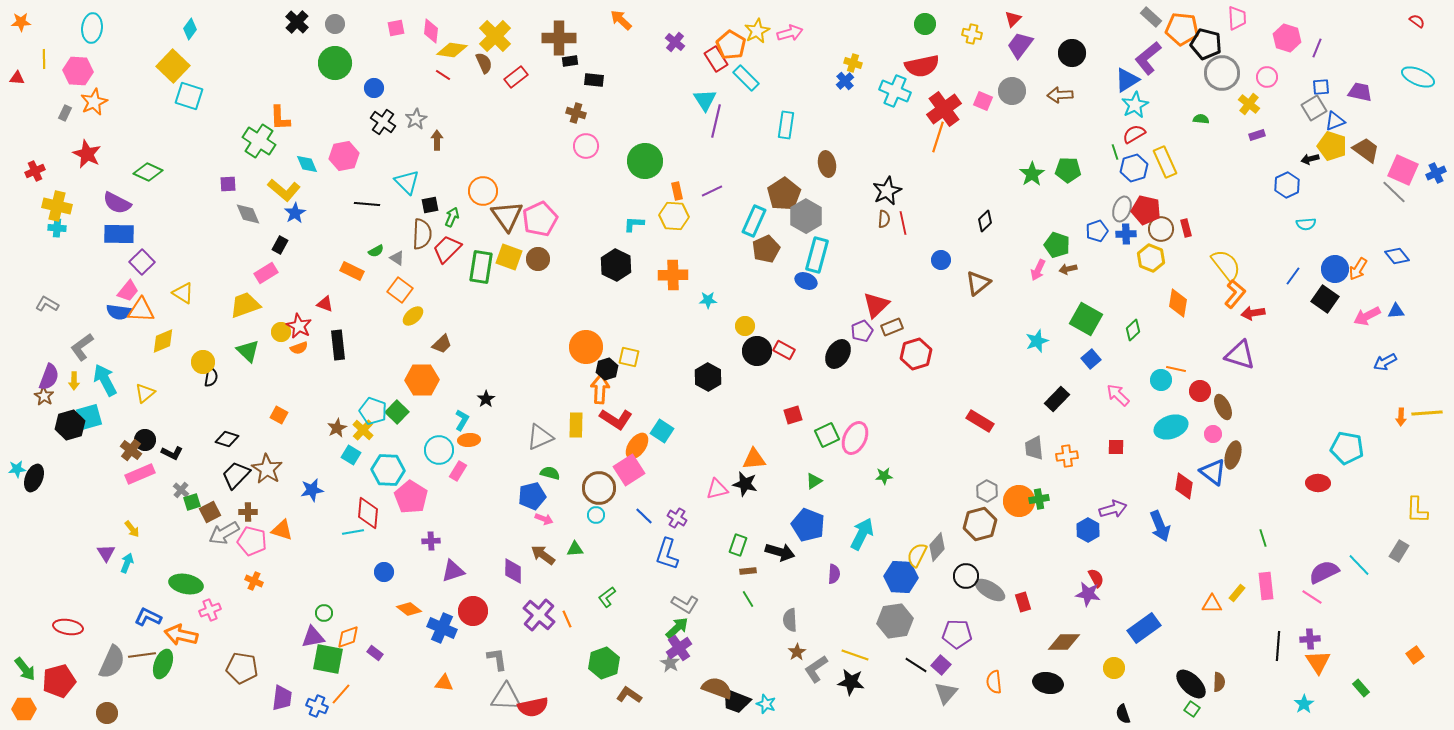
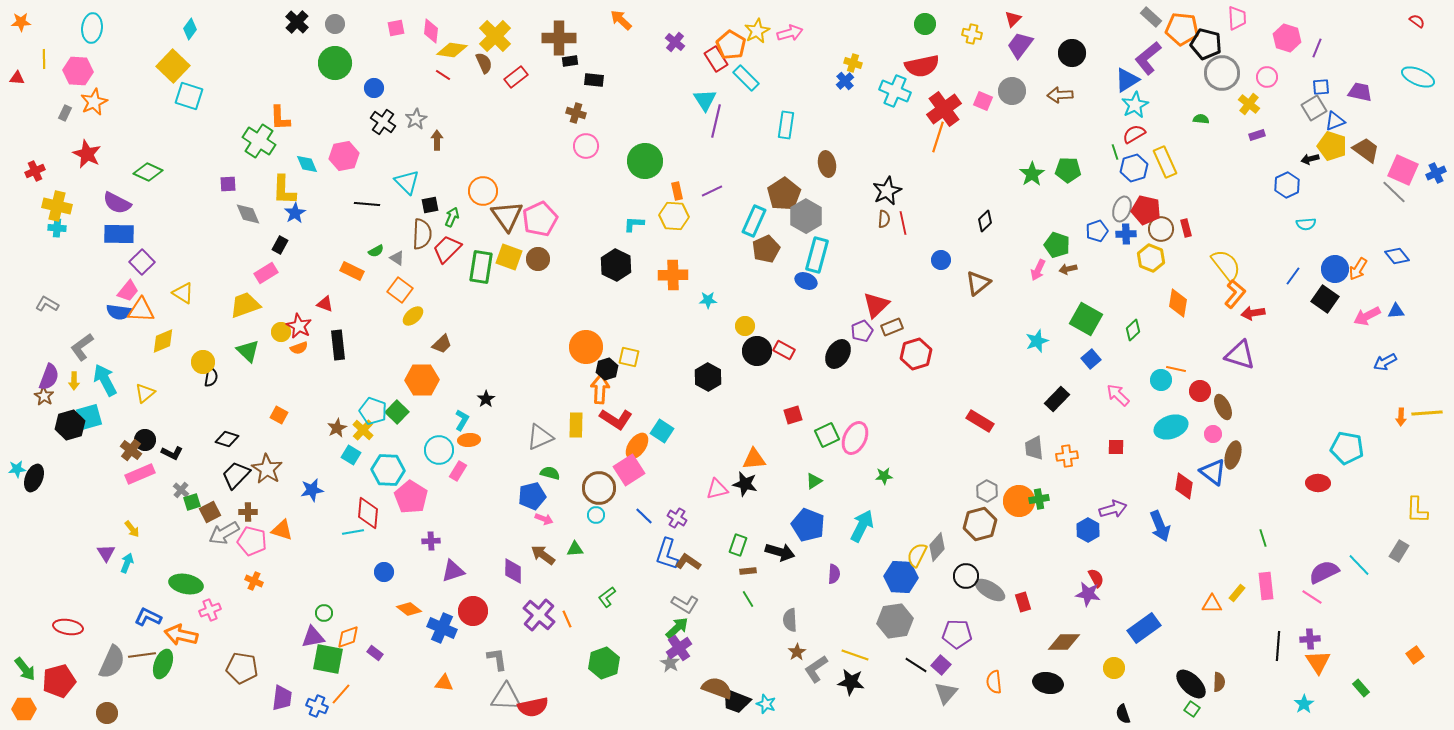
yellow L-shape at (284, 190): rotated 52 degrees clockwise
cyan arrow at (862, 534): moved 8 px up
brown L-shape at (629, 695): moved 59 px right, 133 px up
